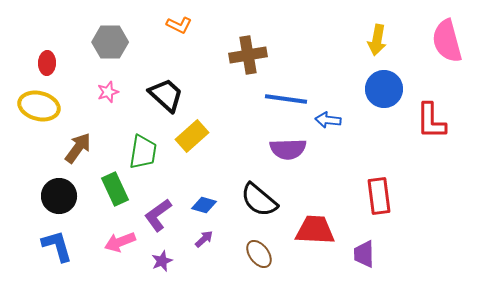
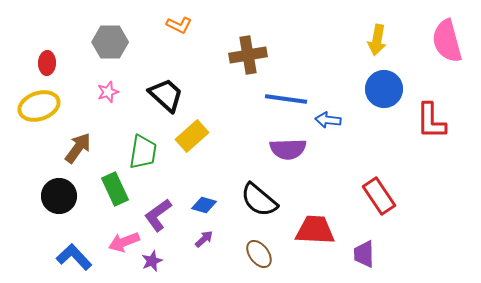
yellow ellipse: rotated 33 degrees counterclockwise
red rectangle: rotated 27 degrees counterclockwise
pink arrow: moved 4 px right
blue L-shape: moved 17 px right, 11 px down; rotated 27 degrees counterclockwise
purple star: moved 10 px left
